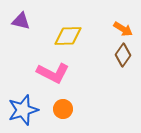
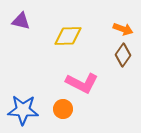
orange arrow: rotated 12 degrees counterclockwise
pink L-shape: moved 29 px right, 10 px down
blue star: rotated 20 degrees clockwise
